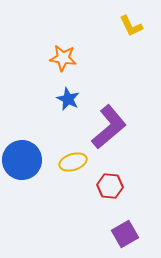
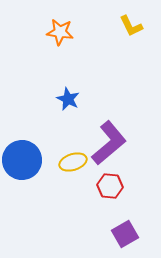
orange star: moved 3 px left, 26 px up
purple L-shape: moved 16 px down
